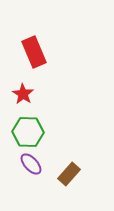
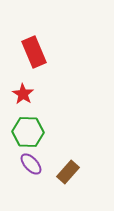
brown rectangle: moved 1 px left, 2 px up
